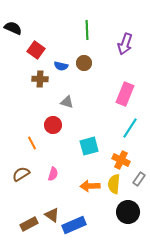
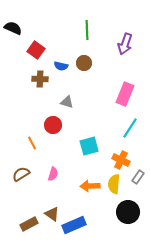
gray rectangle: moved 1 px left, 2 px up
brown triangle: moved 1 px up
